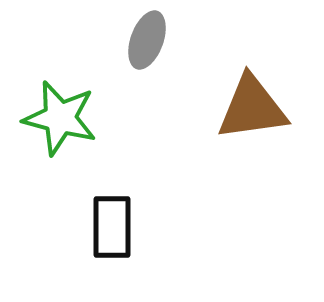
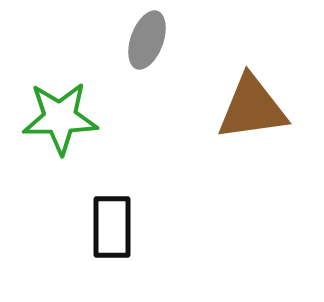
green star: rotated 16 degrees counterclockwise
